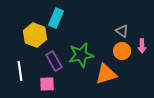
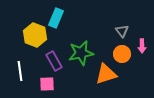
gray triangle: rotated 16 degrees clockwise
orange circle: moved 3 px down
green star: moved 2 px up
